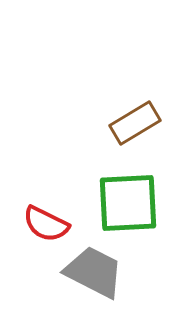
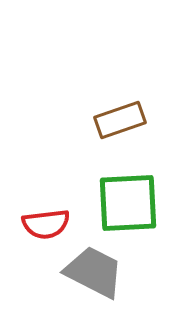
brown rectangle: moved 15 px left, 3 px up; rotated 12 degrees clockwise
red semicircle: rotated 33 degrees counterclockwise
